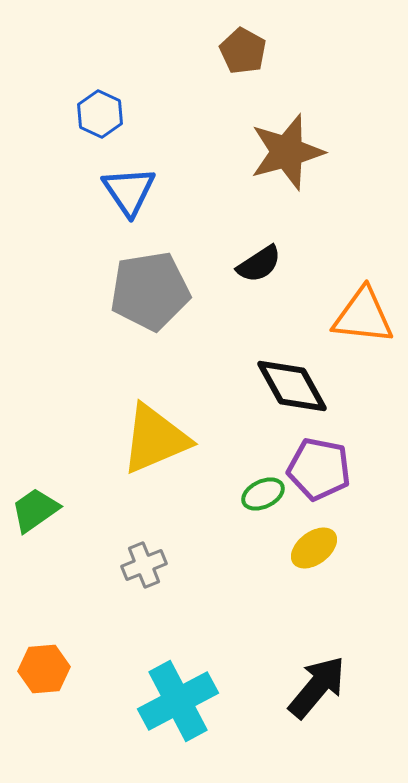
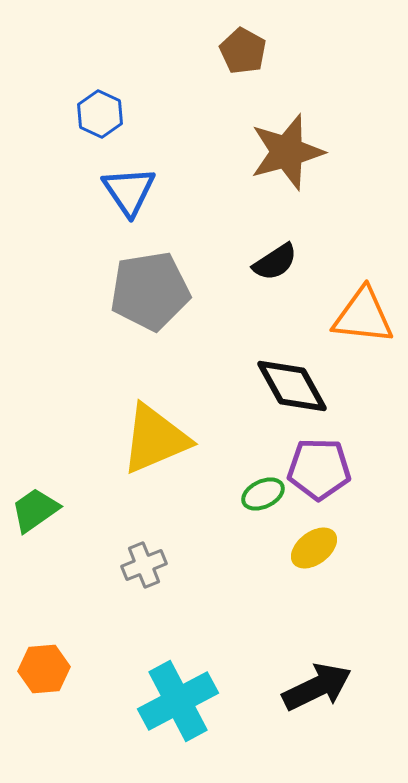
black semicircle: moved 16 px right, 2 px up
purple pentagon: rotated 10 degrees counterclockwise
black arrow: rotated 24 degrees clockwise
